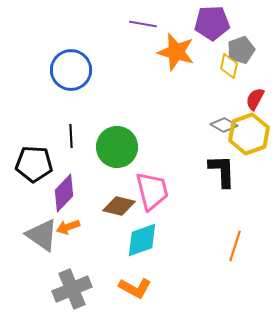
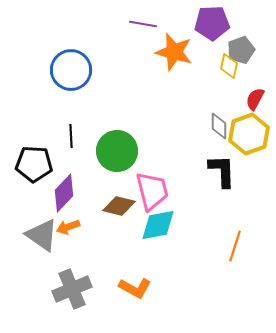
orange star: moved 2 px left
gray diamond: moved 5 px left, 1 px down; rotated 60 degrees clockwise
green circle: moved 4 px down
cyan diamond: moved 16 px right, 15 px up; rotated 9 degrees clockwise
